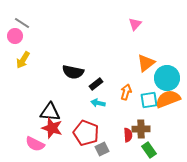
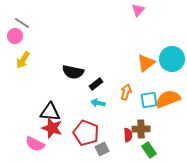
pink triangle: moved 3 px right, 14 px up
cyan circle: moved 5 px right, 19 px up
